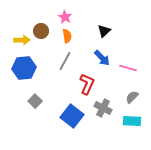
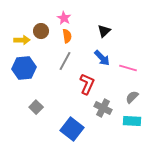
pink star: moved 1 px left, 1 px down
gray square: moved 1 px right, 6 px down
blue square: moved 13 px down
